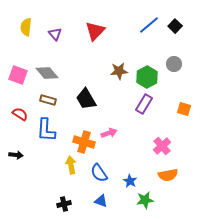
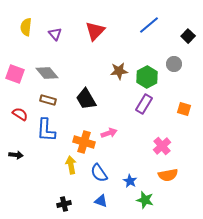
black square: moved 13 px right, 10 px down
pink square: moved 3 px left, 1 px up
green star: rotated 24 degrees clockwise
